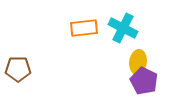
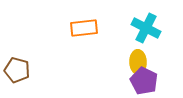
cyan cross: moved 23 px right
yellow ellipse: rotated 10 degrees counterclockwise
brown pentagon: moved 1 px left, 1 px down; rotated 15 degrees clockwise
